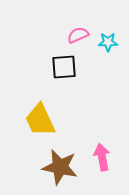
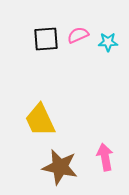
black square: moved 18 px left, 28 px up
pink arrow: moved 3 px right
